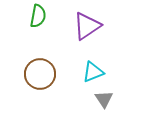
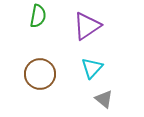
cyan triangle: moved 1 px left, 4 px up; rotated 25 degrees counterclockwise
gray triangle: rotated 18 degrees counterclockwise
